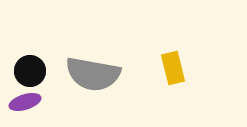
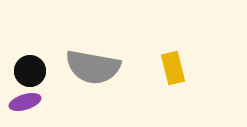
gray semicircle: moved 7 px up
